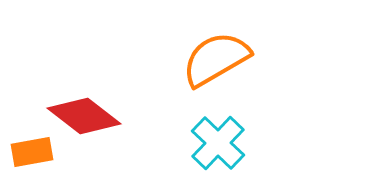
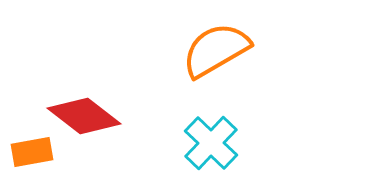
orange semicircle: moved 9 px up
cyan cross: moved 7 px left
